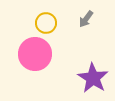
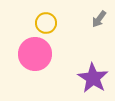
gray arrow: moved 13 px right
